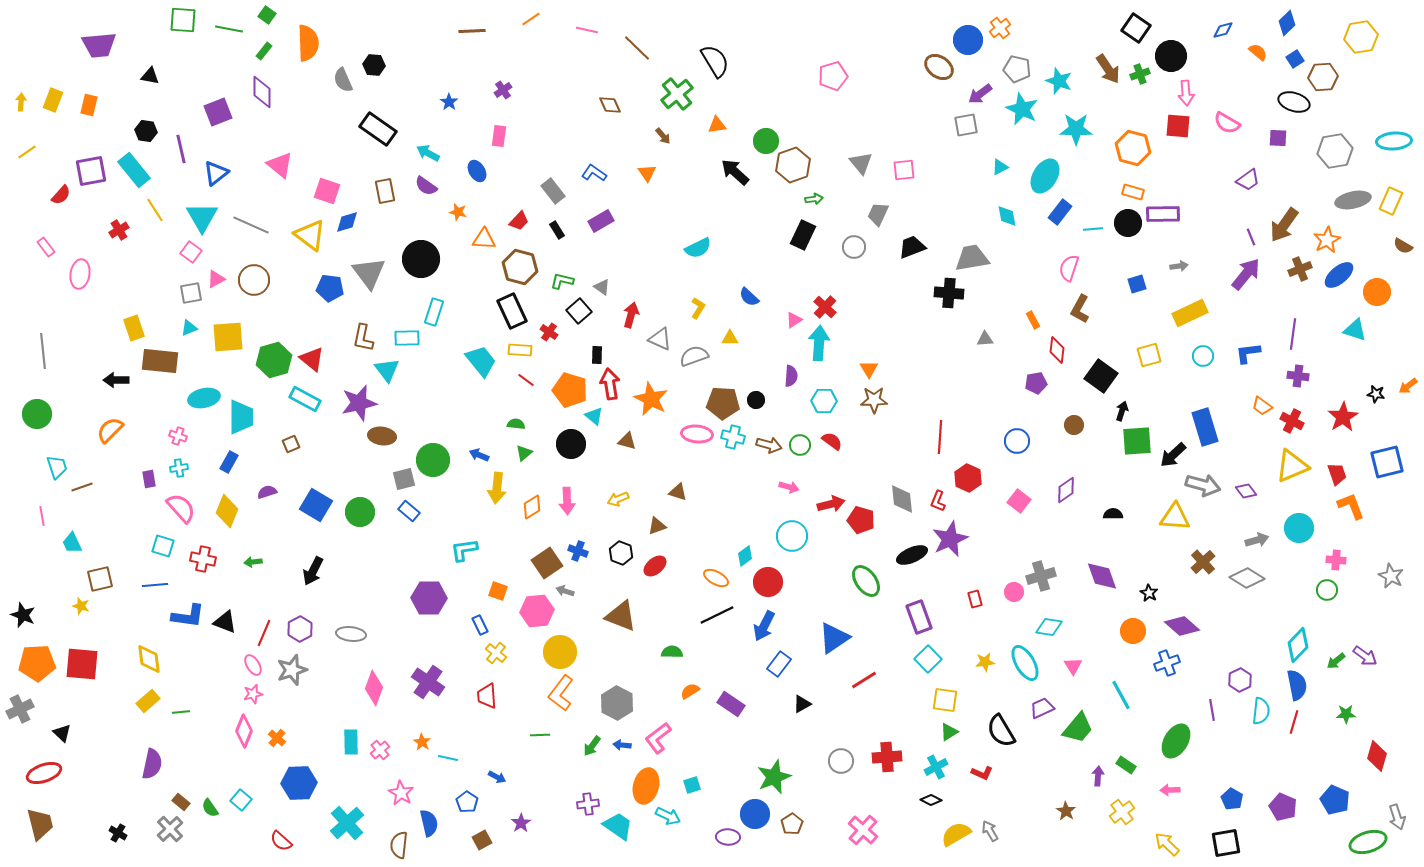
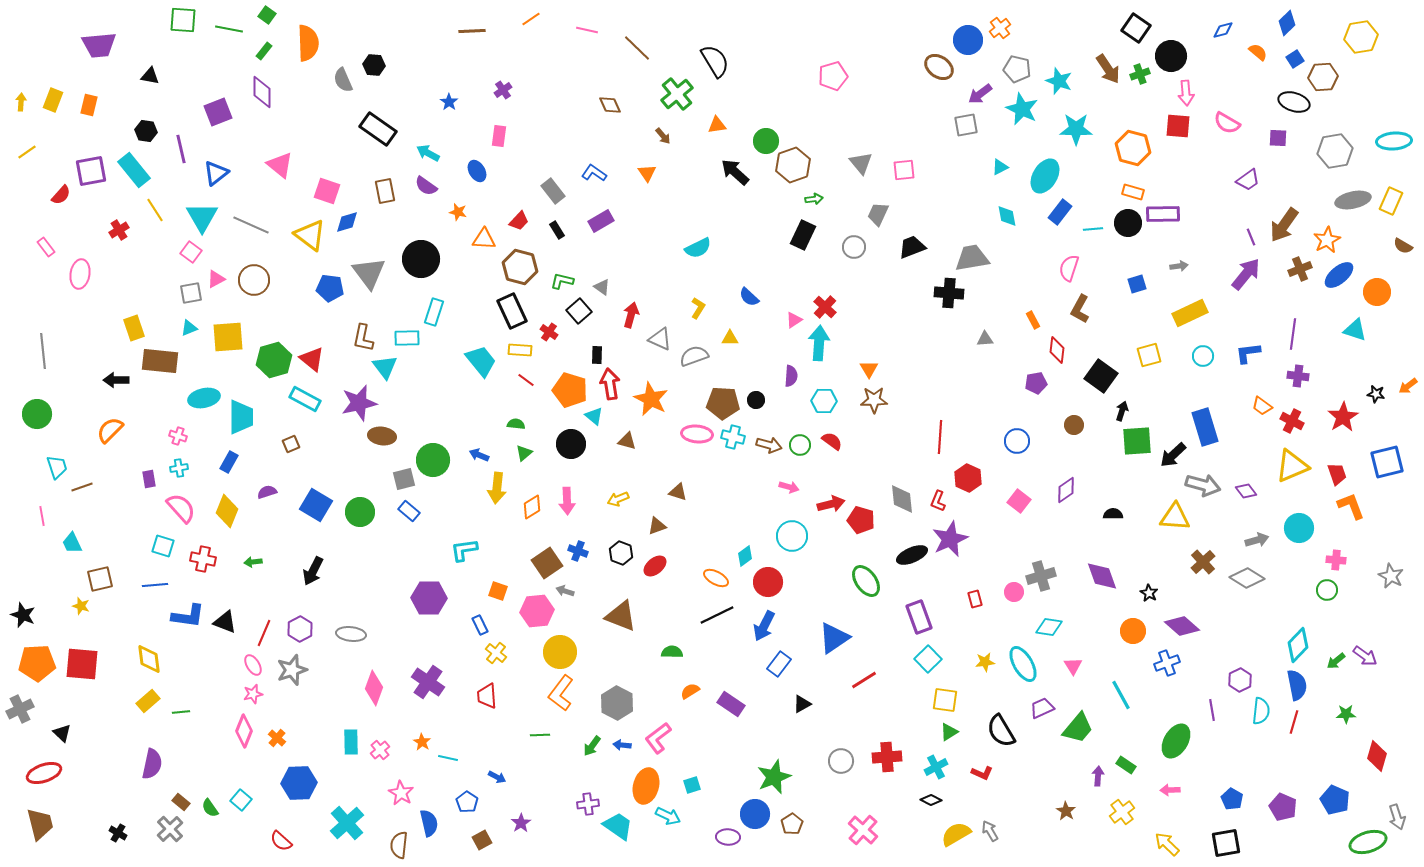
cyan triangle at (387, 370): moved 2 px left, 3 px up
cyan ellipse at (1025, 663): moved 2 px left, 1 px down
